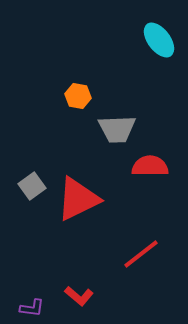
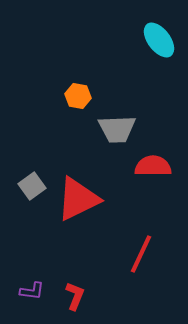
red semicircle: moved 3 px right
red line: rotated 27 degrees counterclockwise
red L-shape: moved 4 px left; rotated 108 degrees counterclockwise
purple L-shape: moved 17 px up
